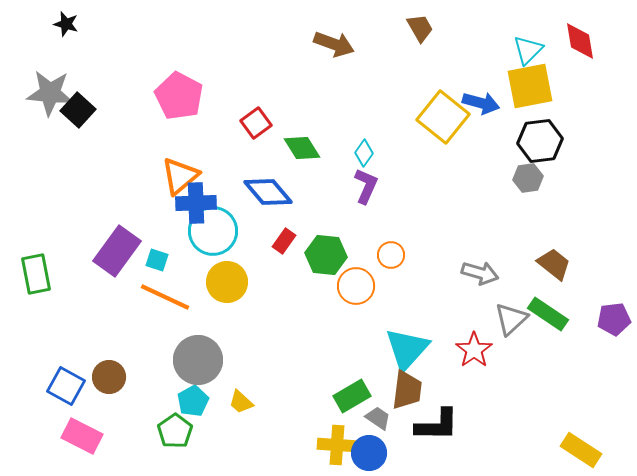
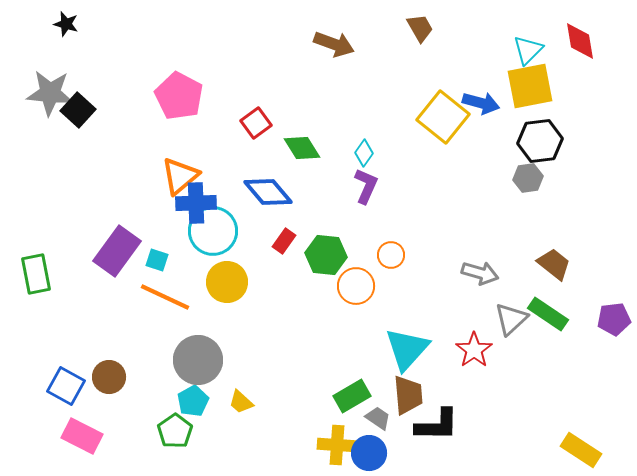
brown trapezoid at (407, 390): moved 1 px right, 5 px down; rotated 12 degrees counterclockwise
